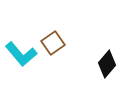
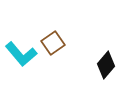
black diamond: moved 1 px left, 1 px down
